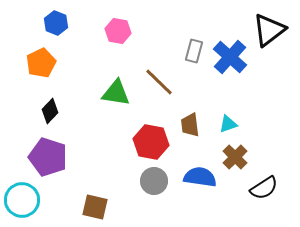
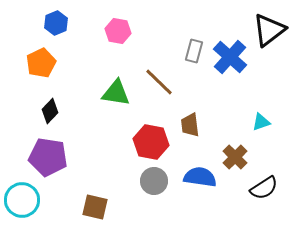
blue hexagon: rotated 15 degrees clockwise
cyan triangle: moved 33 px right, 2 px up
purple pentagon: rotated 9 degrees counterclockwise
